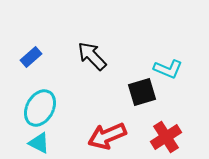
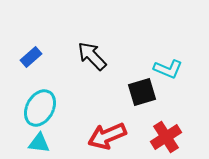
cyan triangle: rotated 20 degrees counterclockwise
